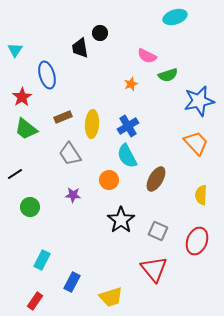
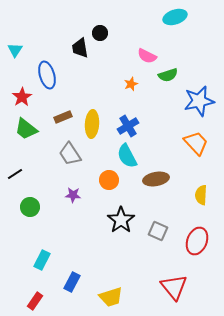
brown ellipse: rotated 50 degrees clockwise
red triangle: moved 20 px right, 18 px down
